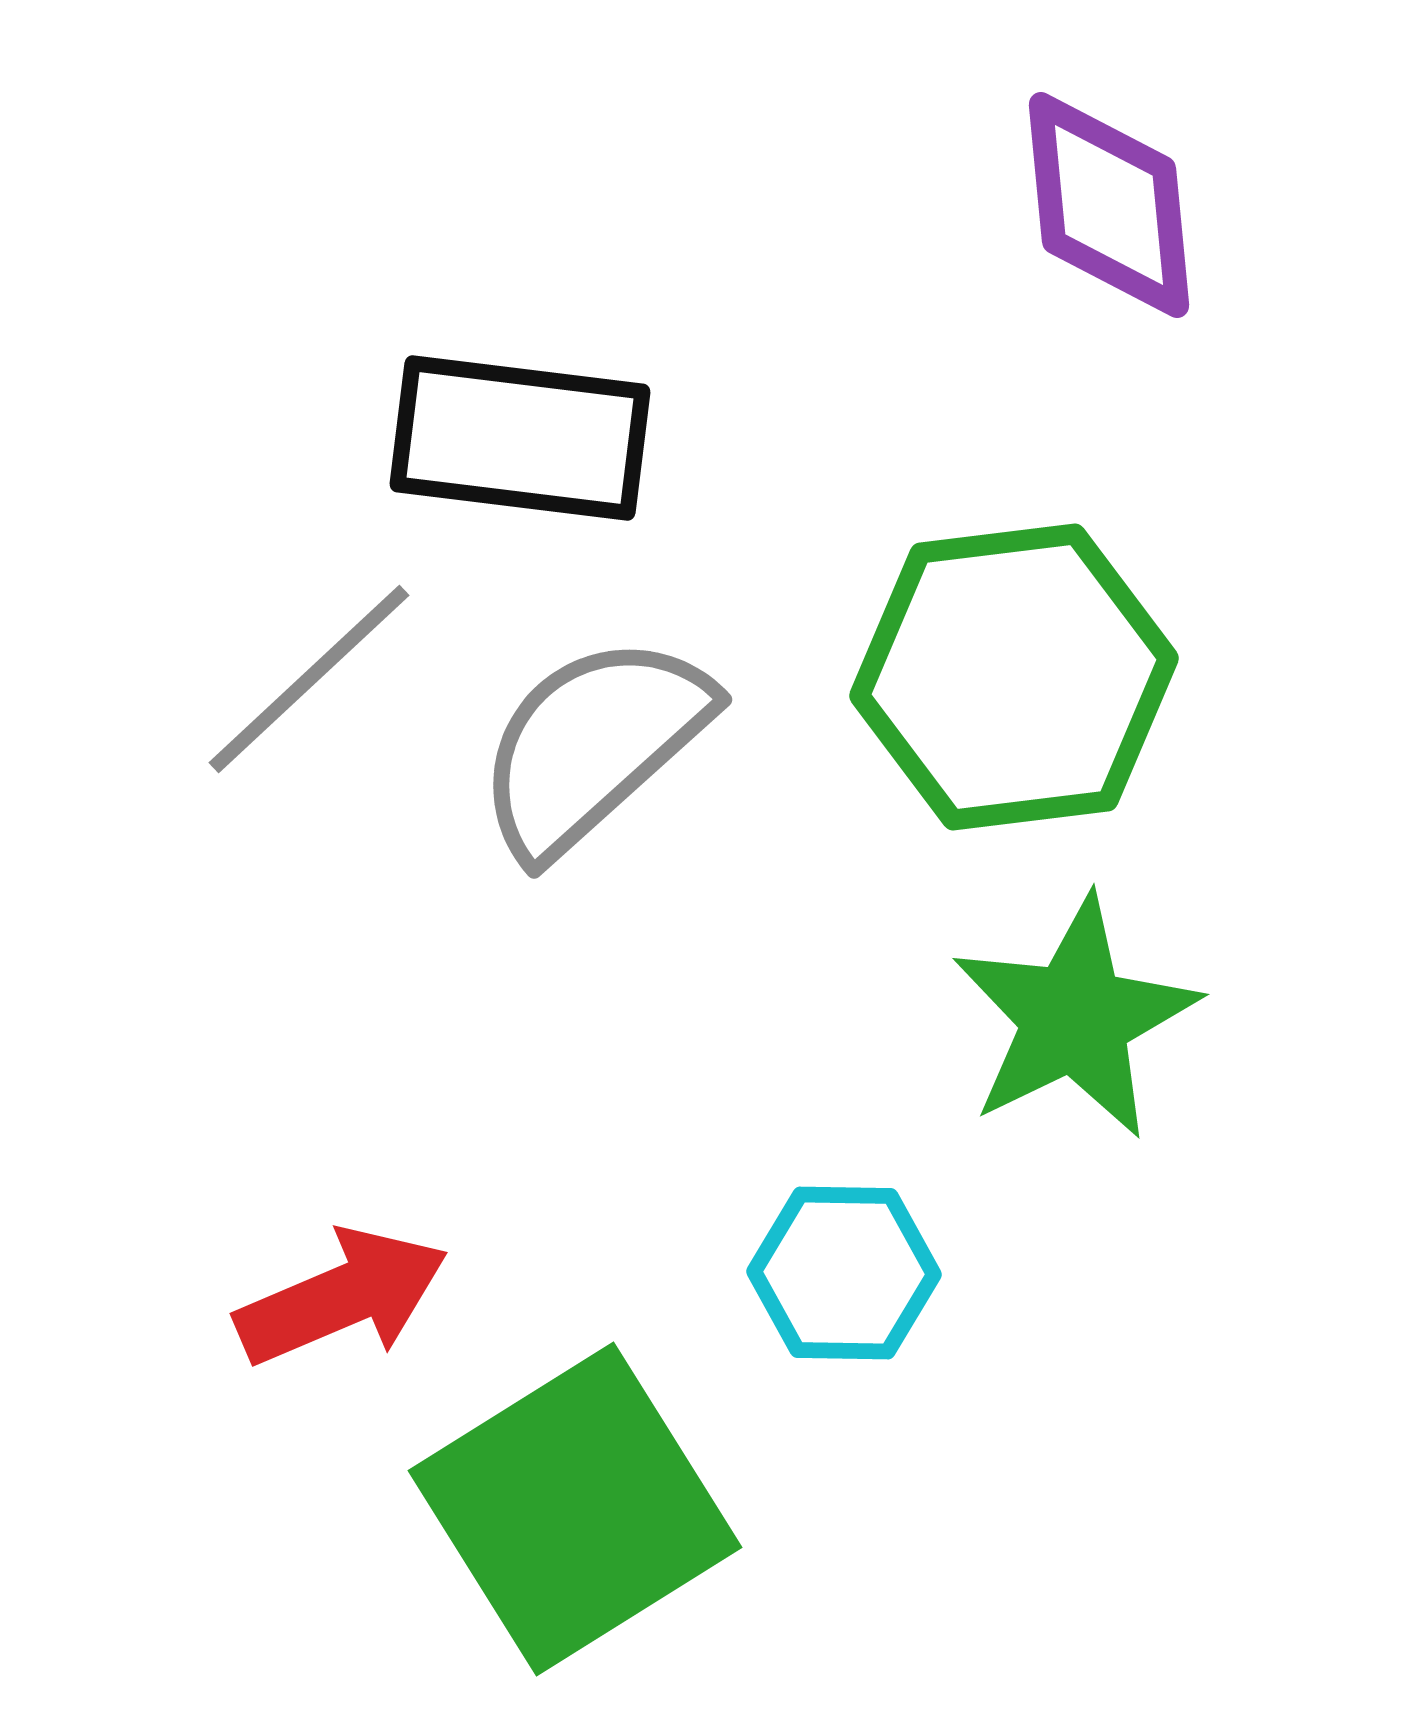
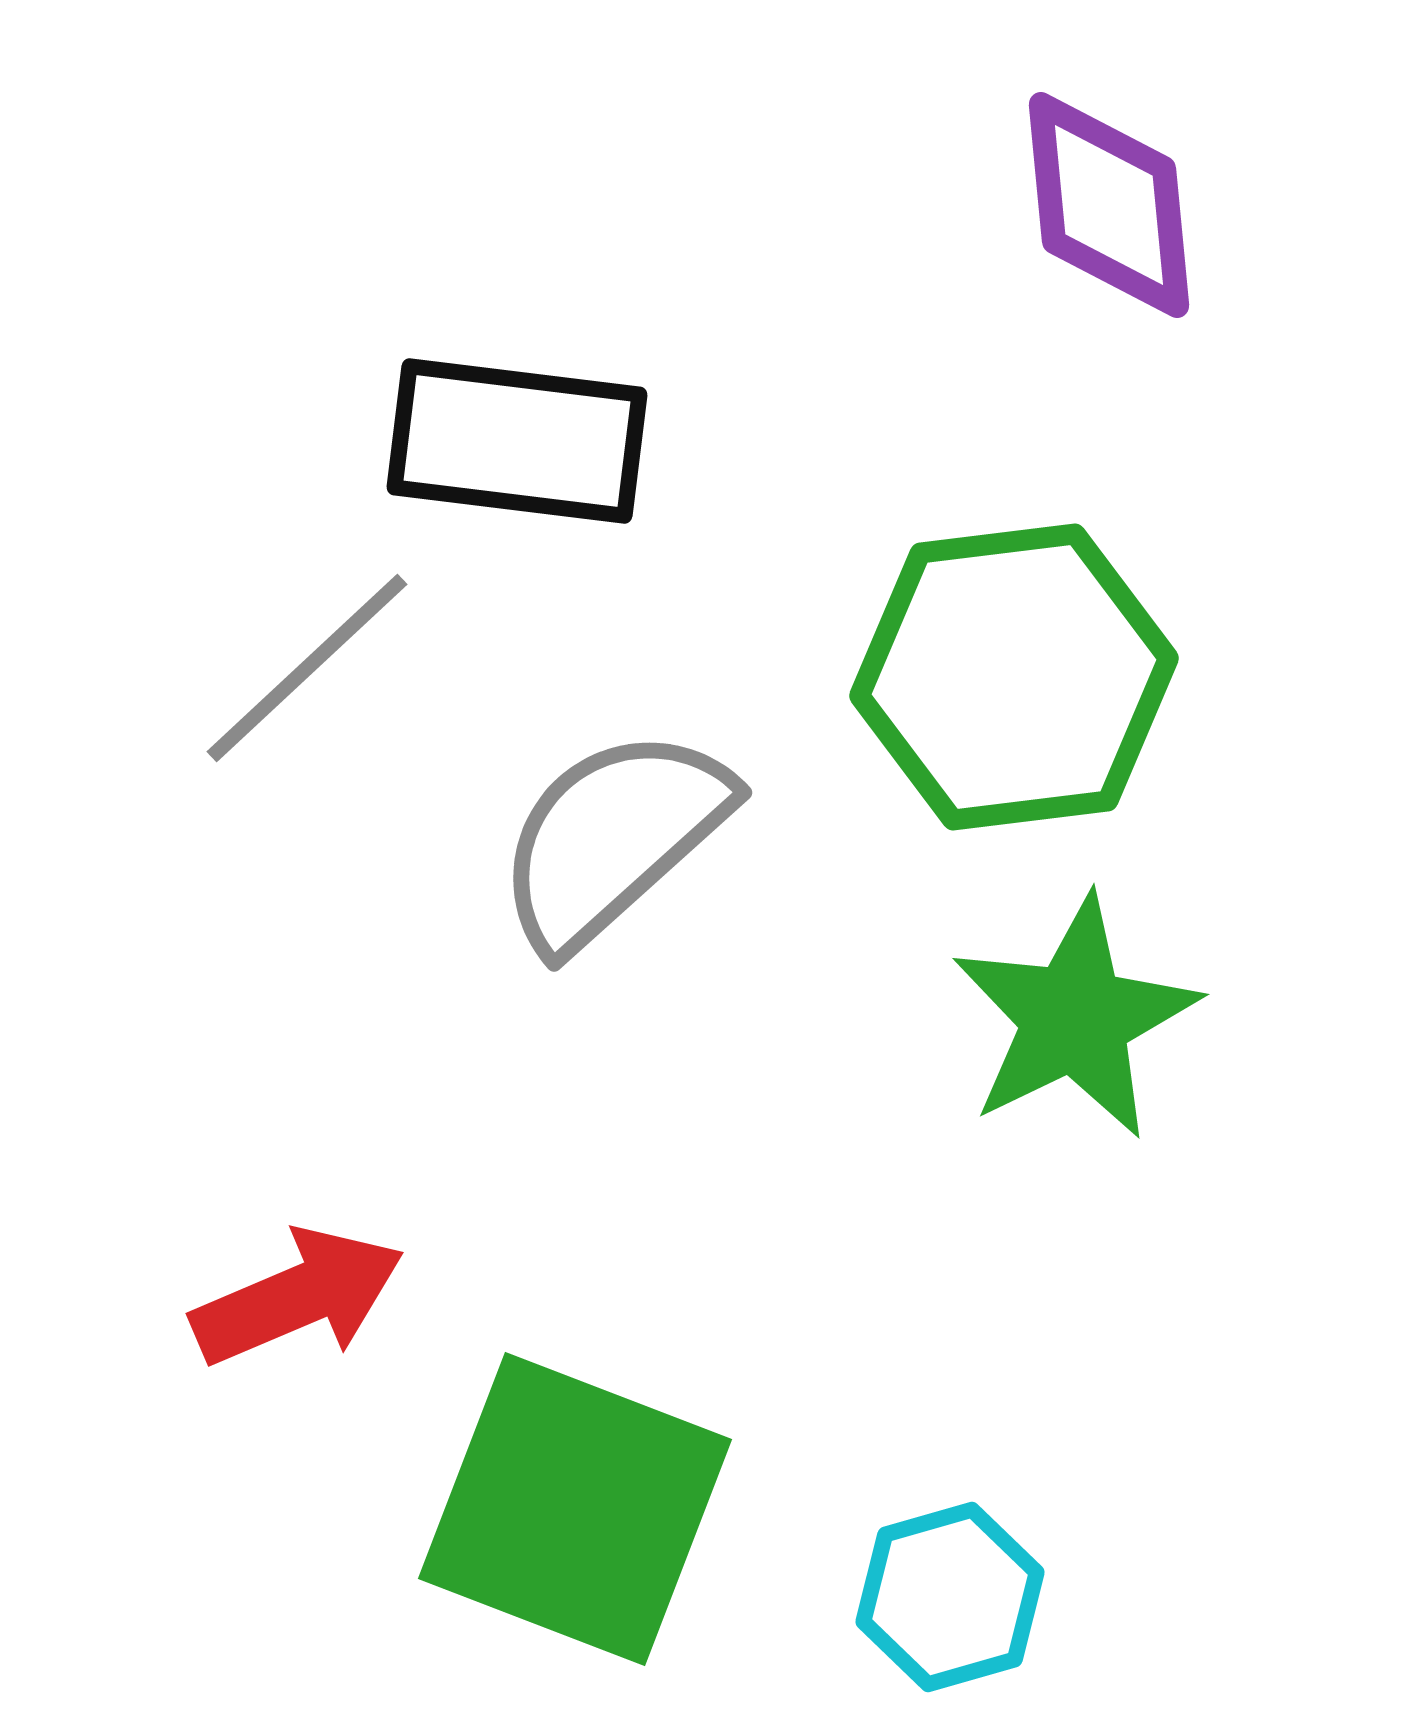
black rectangle: moved 3 px left, 3 px down
gray line: moved 2 px left, 11 px up
gray semicircle: moved 20 px right, 93 px down
cyan hexagon: moved 106 px right, 324 px down; rotated 17 degrees counterclockwise
red arrow: moved 44 px left
green square: rotated 37 degrees counterclockwise
